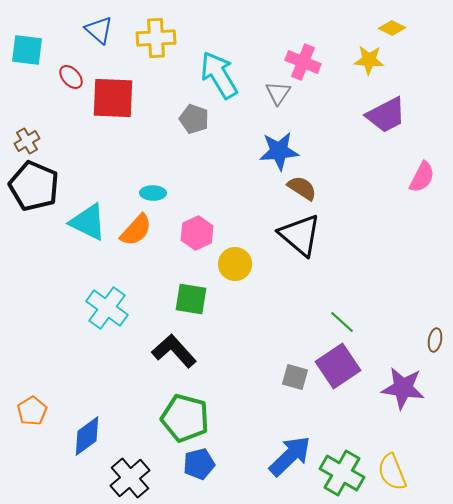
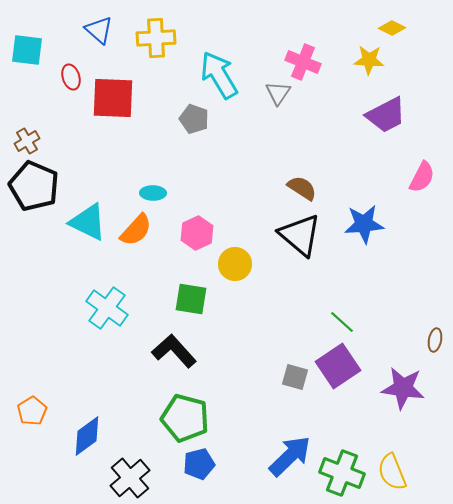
red ellipse: rotated 25 degrees clockwise
blue star: moved 85 px right, 73 px down
green cross: rotated 9 degrees counterclockwise
